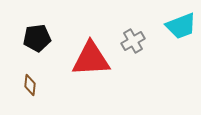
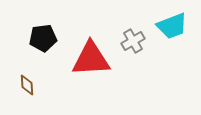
cyan trapezoid: moved 9 px left
black pentagon: moved 6 px right
brown diamond: moved 3 px left; rotated 10 degrees counterclockwise
